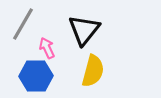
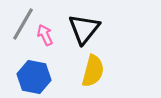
black triangle: moved 1 px up
pink arrow: moved 2 px left, 13 px up
blue hexagon: moved 2 px left, 1 px down; rotated 12 degrees clockwise
